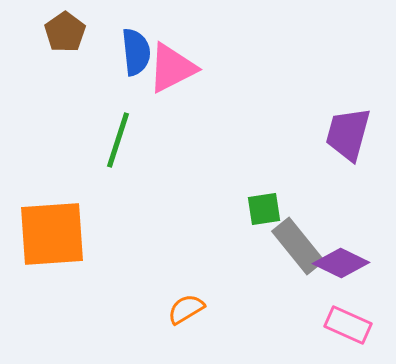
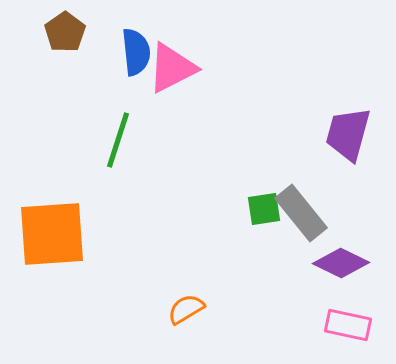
gray rectangle: moved 3 px right, 33 px up
pink rectangle: rotated 12 degrees counterclockwise
